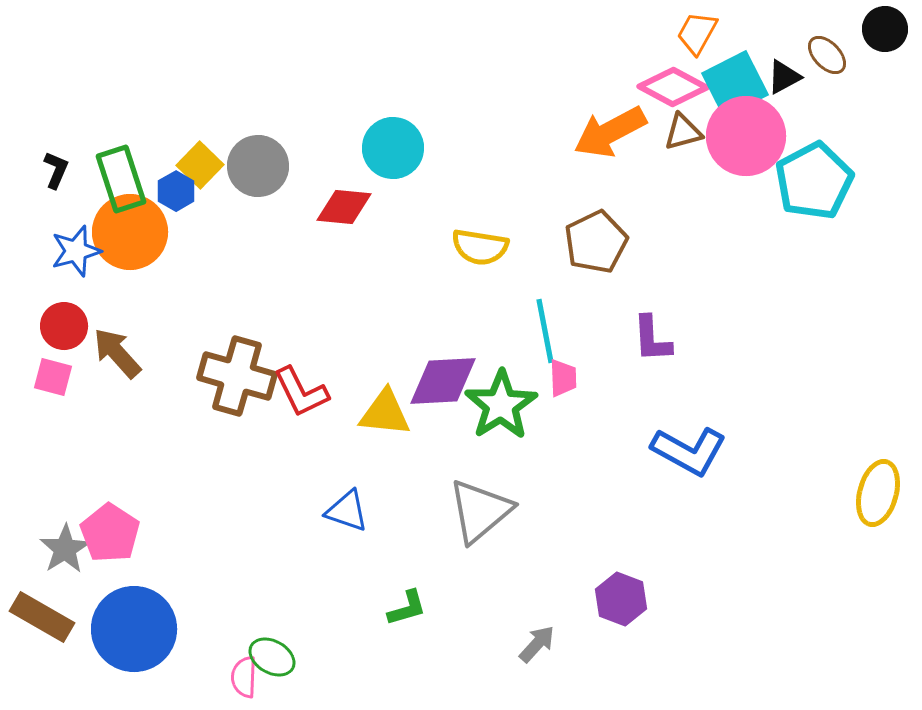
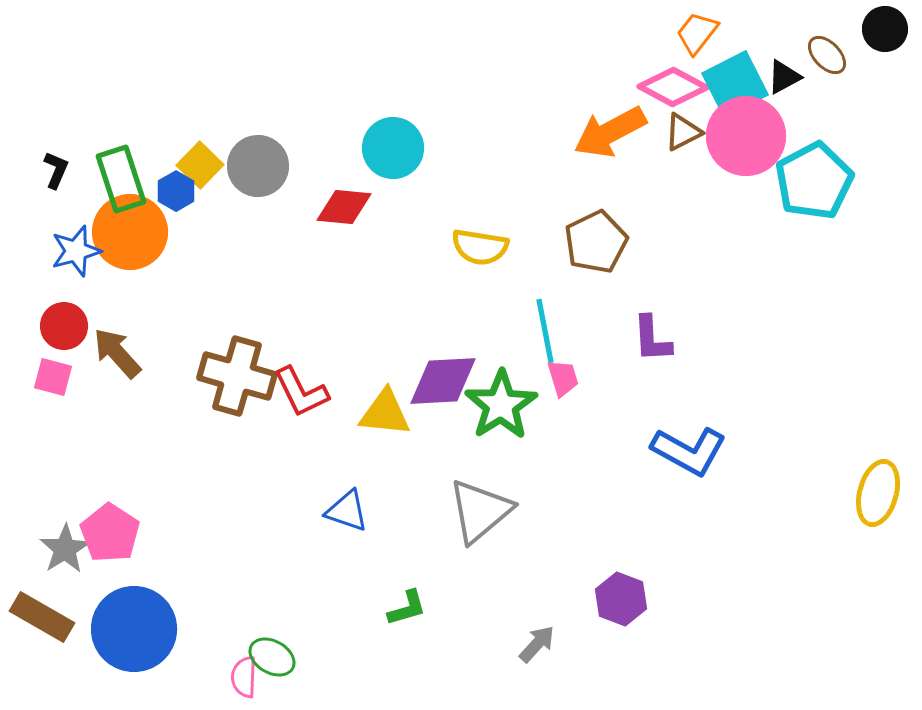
orange trapezoid at (697, 33): rotated 9 degrees clockwise
brown triangle at (683, 132): rotated 12 degrees counterclockwise
pink trapezoid at (563, 378): rotated 15 degrees counterclockwise
